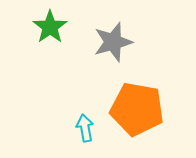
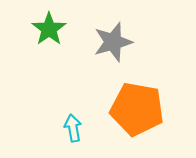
green star: moved 1 px left, 2 px down
cyan arrow: moved 12 px left
